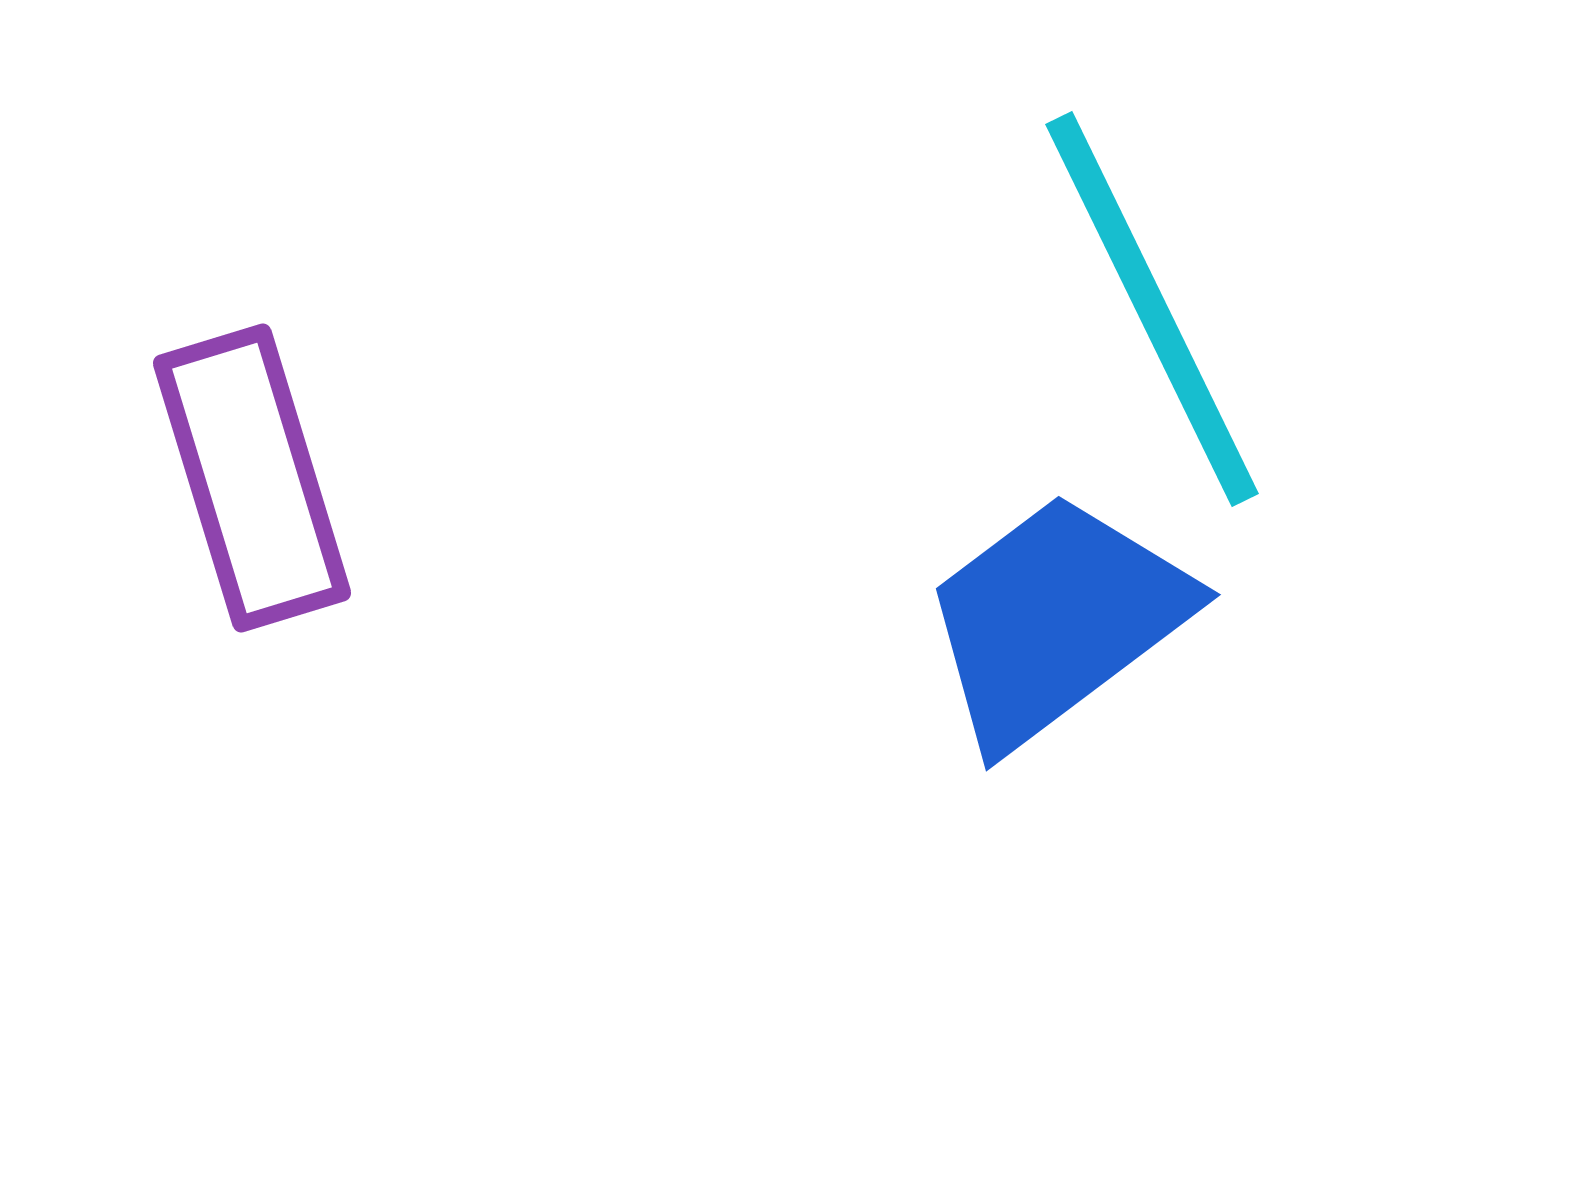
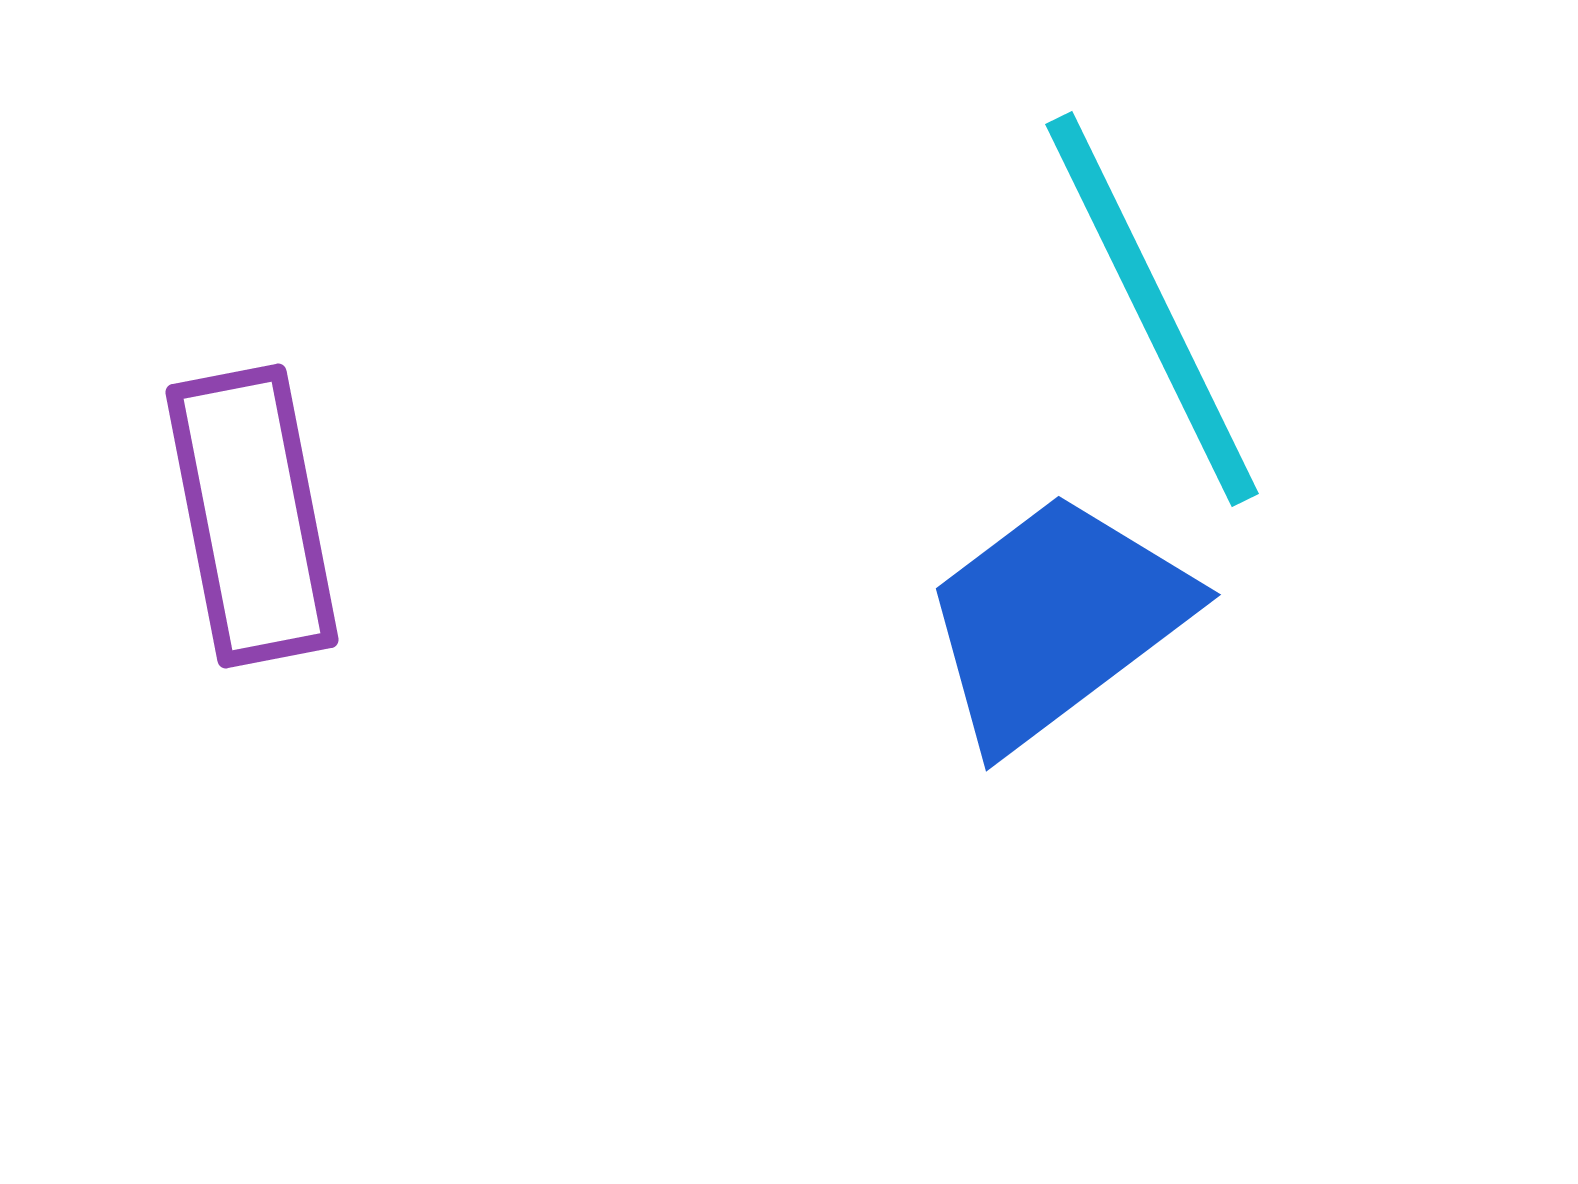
purple rectangle: moved 38 px down; rotated 6 degrees clockwise
